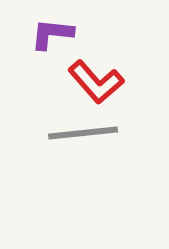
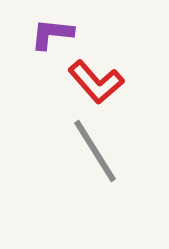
gray line: moved 12 px right, 18 px down; rotated 64 degrees clockwise
